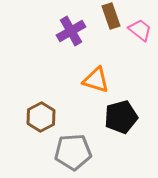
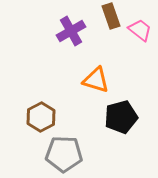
gray pentagon: moved 9 px left, 2 px down; rotated 6 degrees clockwise
